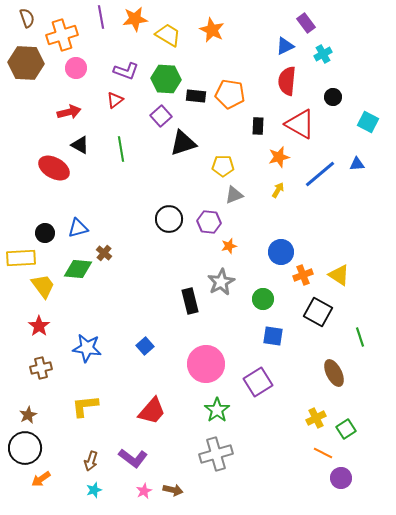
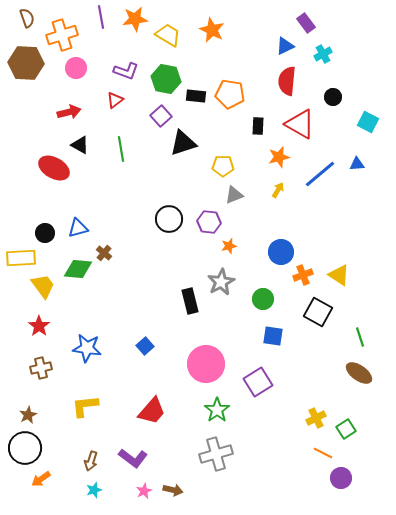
green hexagon at (166, 79): rotated 8 degrees clockwise
brown ellipse at (334, 373): moved 25 px right; rotated 28 degrees counterclockwise
